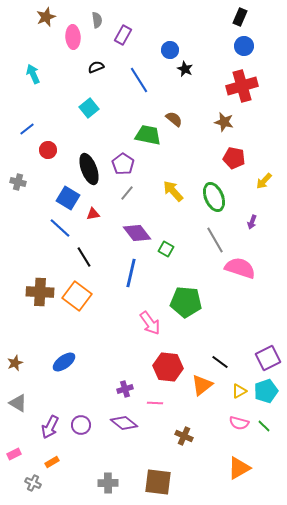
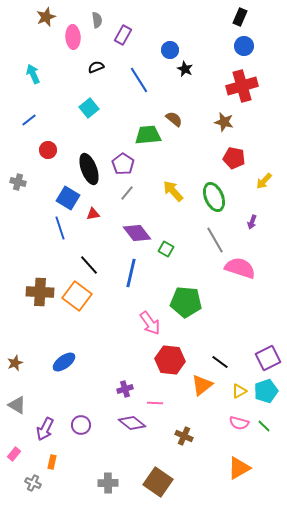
blue line at (27, 129): moved 2 px right, 9 px up
green trapezoid at (148, 135): rotated 16 degrees counterclockwise
blue line at (60, 228): rotated 30 degrees clockwise
black line at (84, 257): moved 5 px right, 8 px down; rotated 10 degrees counterclockwise
red hexagon at (168, 367): moved 2 px right, 7 px up
gray triangle at (18, 403): moved 1 px left, 2 px down
purple diamond at (124, 423): moved 8 px right
purple arrow at (50, 427): moved 5 px left, 2 px down
pink rectangle at (14, 454): rotated 24 degrees counterclockwise
orange rectangle at (52, 462): rotated 48 degrees counterclockwise
brown square at (158, 482): rotated 28 degrees clockwise
